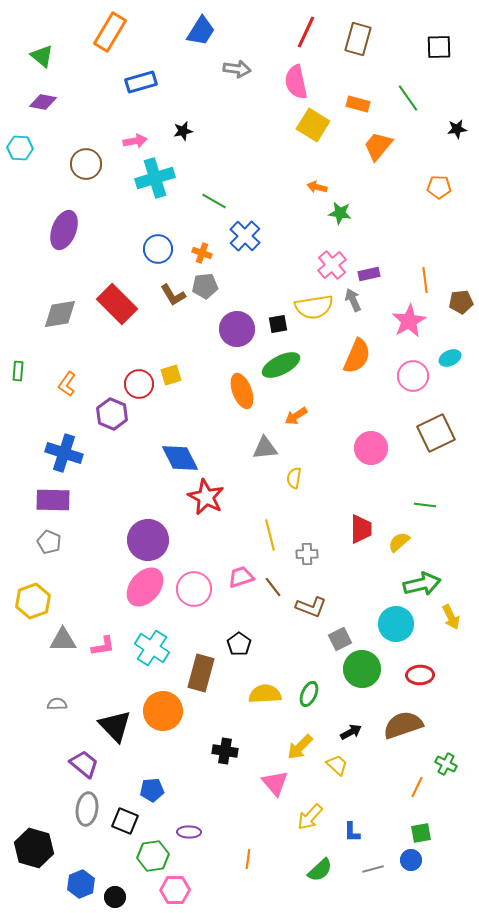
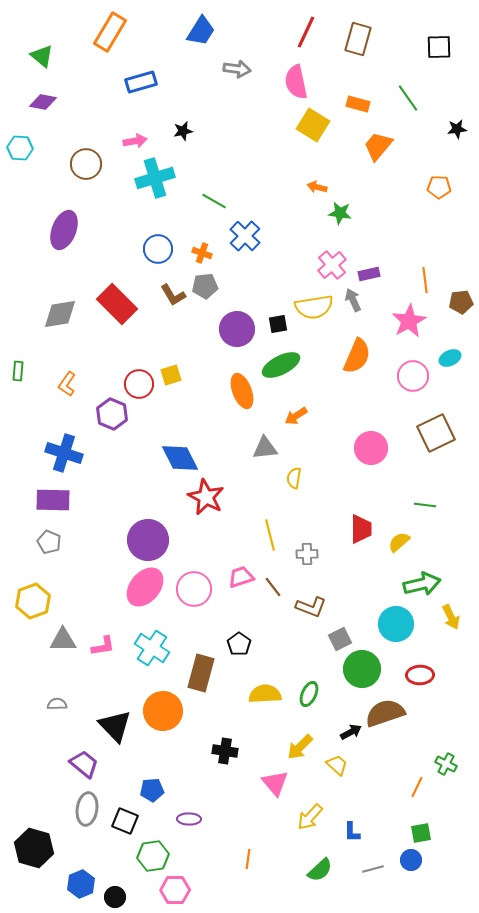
brown semicircle at (403, 725): moved 18 px left, 12 px up
purple ellipse at (189, 832): moved 13 px up
